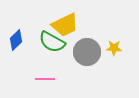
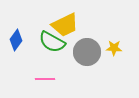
blue diamond: rotated 10 degrees counterclockwise
